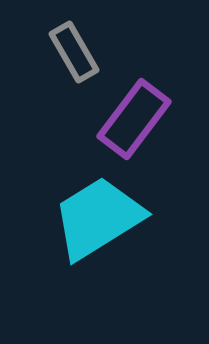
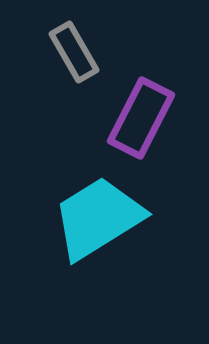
purple rectangle: moved 7 px right, 1 px up; rotated 10 degrees counterclockwise
